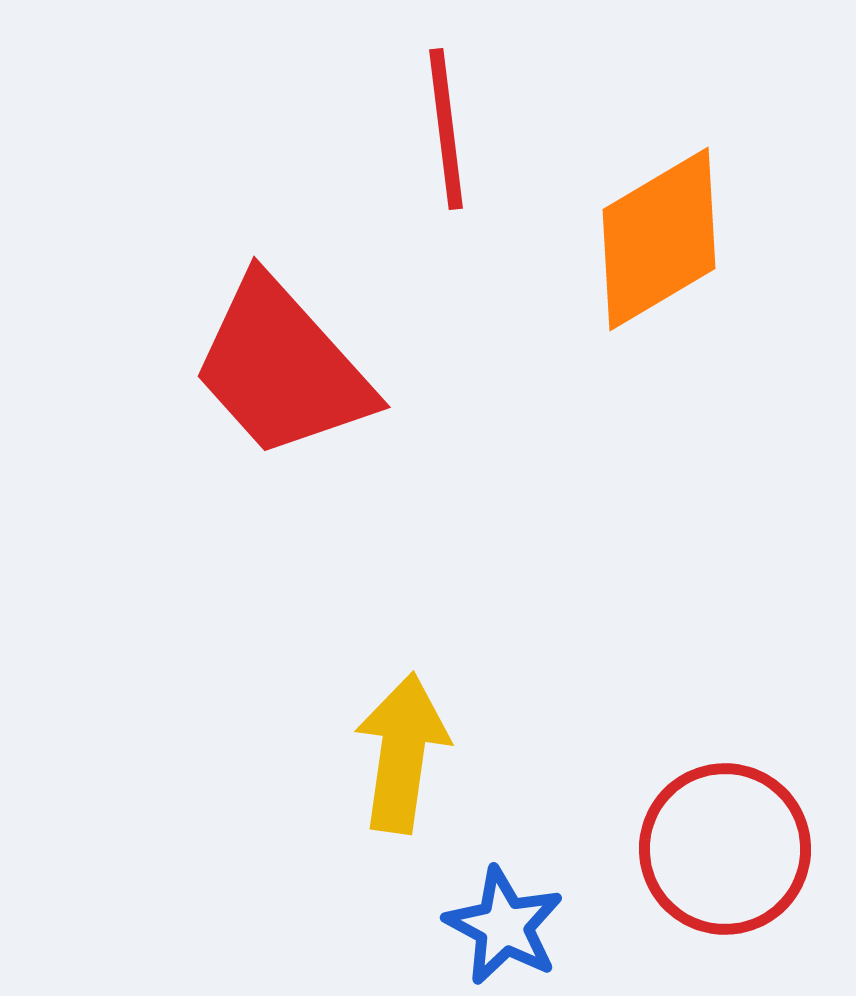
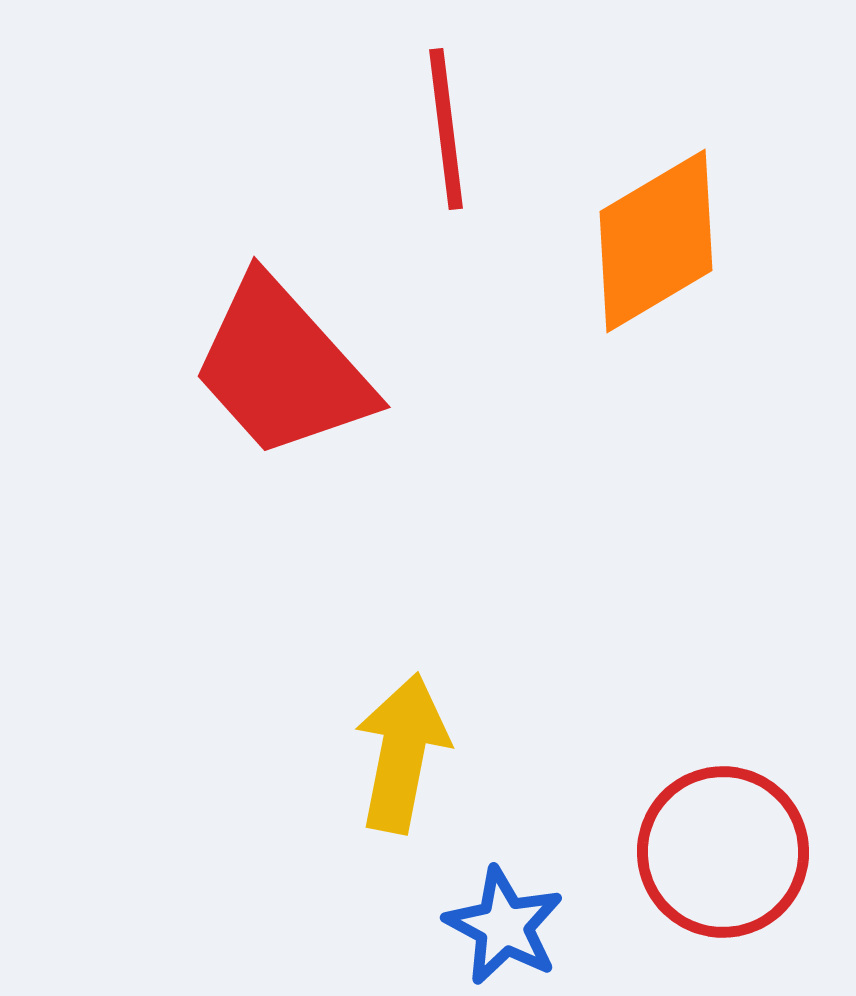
orange diamond: moved 3 px left, 2 px down
yellow arrow: rotated 3 degrees clockwise
red circle: moved 2 px left, 3 px down
